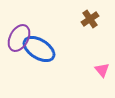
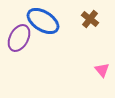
brown cross: rotated 18 degrees counterclockwise
blue ellipse: moved 4 px right, 28 px up
